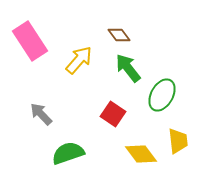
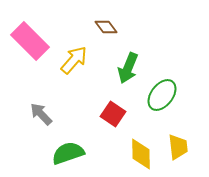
brown diamond: moved 13 px left, 8 px up
pink rectangle: rotated 12 degrees counterclockwise
yellow arrow: moved 5 px left
green arrow: rotated 120 degrees counterclockwise
green ellipse: rotated 8 degrees clockwise
yellow trapezoid: moved 6 px down
yellow diamond: rotated 36 degrees clockwise
